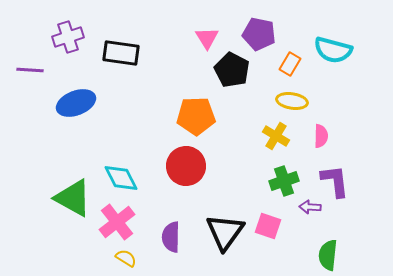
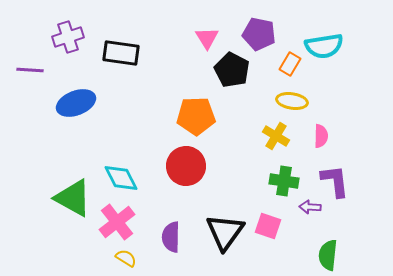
cyan semicircle: moved 9 px left, 4 px up; rotated 24 degrees counterclockwise
green cross: rotated 28 degrees clockwise
